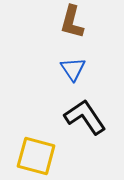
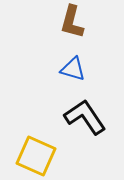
blue triangle: rotated 40 degrees counterclockwise
yellow square: rotated 9 degrees clockwise
